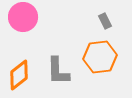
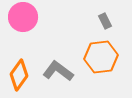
orange hexagon: moved 1 px right
gray L-shape: rotated 128 degrees clockwise
orange diamond: rotated 16 degrees counterclockwise
